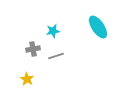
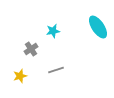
gray cross: moved 2 px left; rotated 24 degrees counterclockwise
gray line: moved 14 px down
yellow star: moved 7 px left, 3 px up; rotated 24 degrees clockwise
